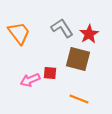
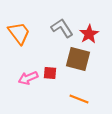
pink arrow: moved 2 px left, 2 px up
